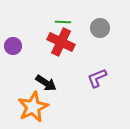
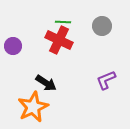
gray circle: moved 2 px right, 2 px up
red cross: moved 2 px left, 2 px up
purple L-shape: moved 9 px right, 2 px down
